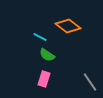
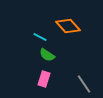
orange diamond: rotated 10 degrees clockwise
gray line: moved 6 px left, 2 px down
